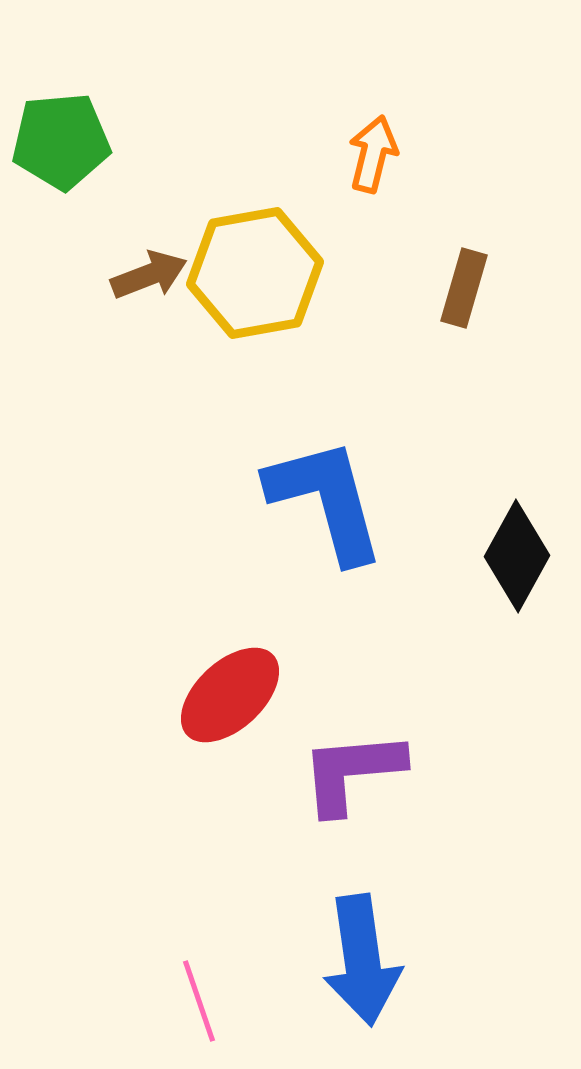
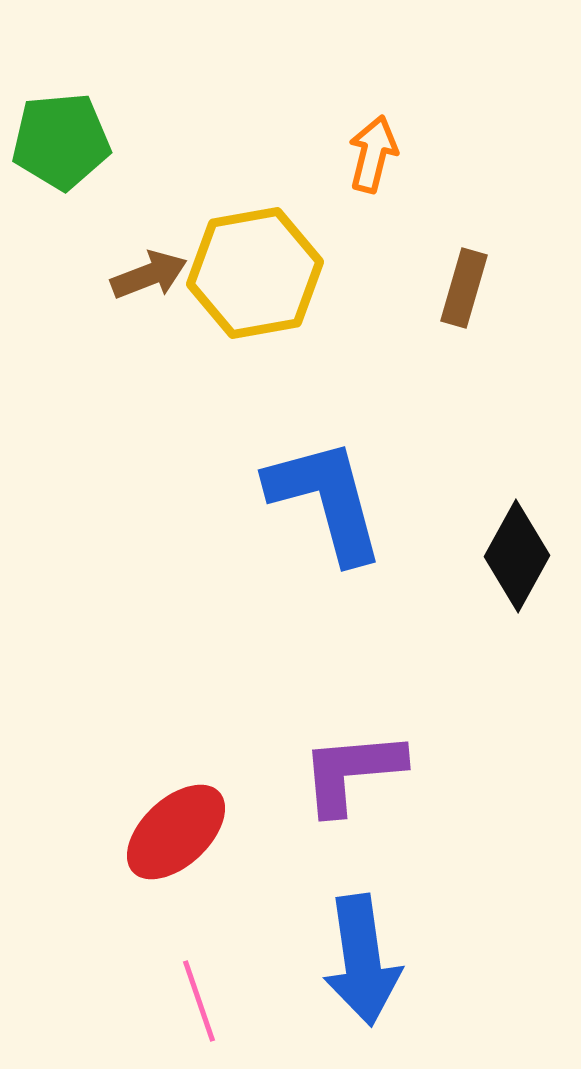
red ellipse: moved 54 px left, 137 px down
